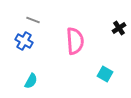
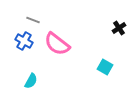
pink semicircle: moved 18 px left, 3 px down; rotated 132 degrees clockwise
cyan square: moved 7 px up
